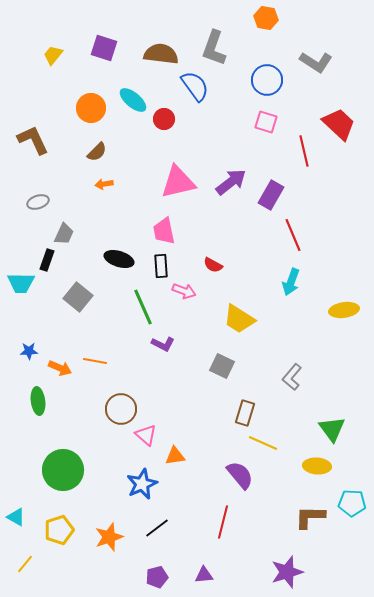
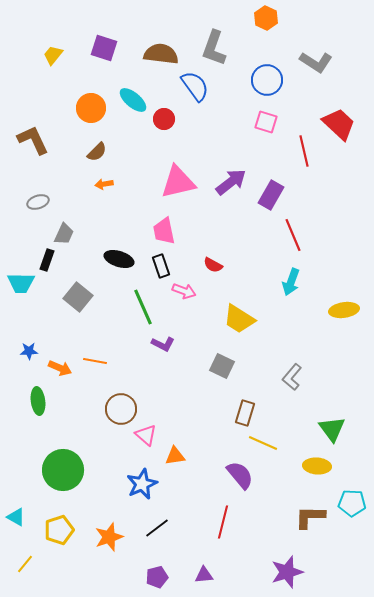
orange hexagon at (266, 18): rotated 15 degrees clockwise
black rectangle at (161, 266): rotated 15 degrees counterclockwise
